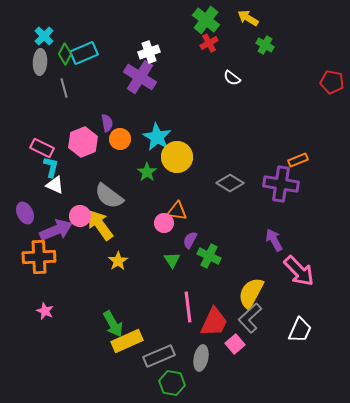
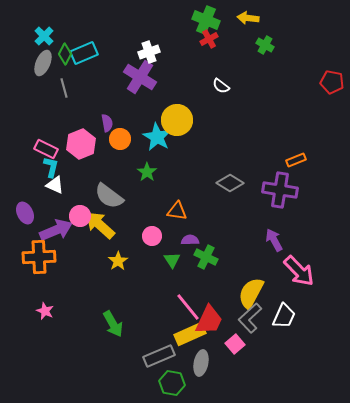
yellow arrow at (248, 18): rotated 25 degrees counterclockwise
green cross at (206, 20): rotated 16 degrees counterclockwise
red cross at (209, 43): moved 4 px up
gray ellipse at (40, 62): moved 3 px right, 1 px down; rotated 20 degrees clockwise
white semicircle at (232, 78): moved 11 px left, 8 px down
pink hexagon at (83, 142): moved 2 px left, 2 px down
pink rectangle at (42, 148): moved 4 px right, 1 px down
yellow circle at (177, 157): moved 37 px up
orange rectangle at (298, 160): moved 2 px left
purple cross at (281, 184): moved 1 px left, 6 px down
pink circle at (164, 223): moved 12 px left, 13 px down
yellow arrow at (100, 225): rotated 12 degrees counterclockwise
purple semicircle at (190, 240): rotated 60 degrees clockwise
green cross at (209, 256): moved 3 px left, 1 px down
pink line at (188, 307): rotated 32 degrees counterclockwise
red trapezoid at (214, 322): moved 5 px left, 2 px up
white trapezoid at (300, 330): moved 16 px left, 14 px up
yellow rectangle at (127, 341): moved 63 px right, 7 px up
gray ellipse at (201, 358): moved 5 px down
